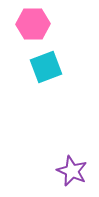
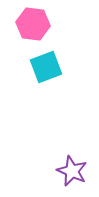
pink hexagon: rotated 8 degrees clockwise
